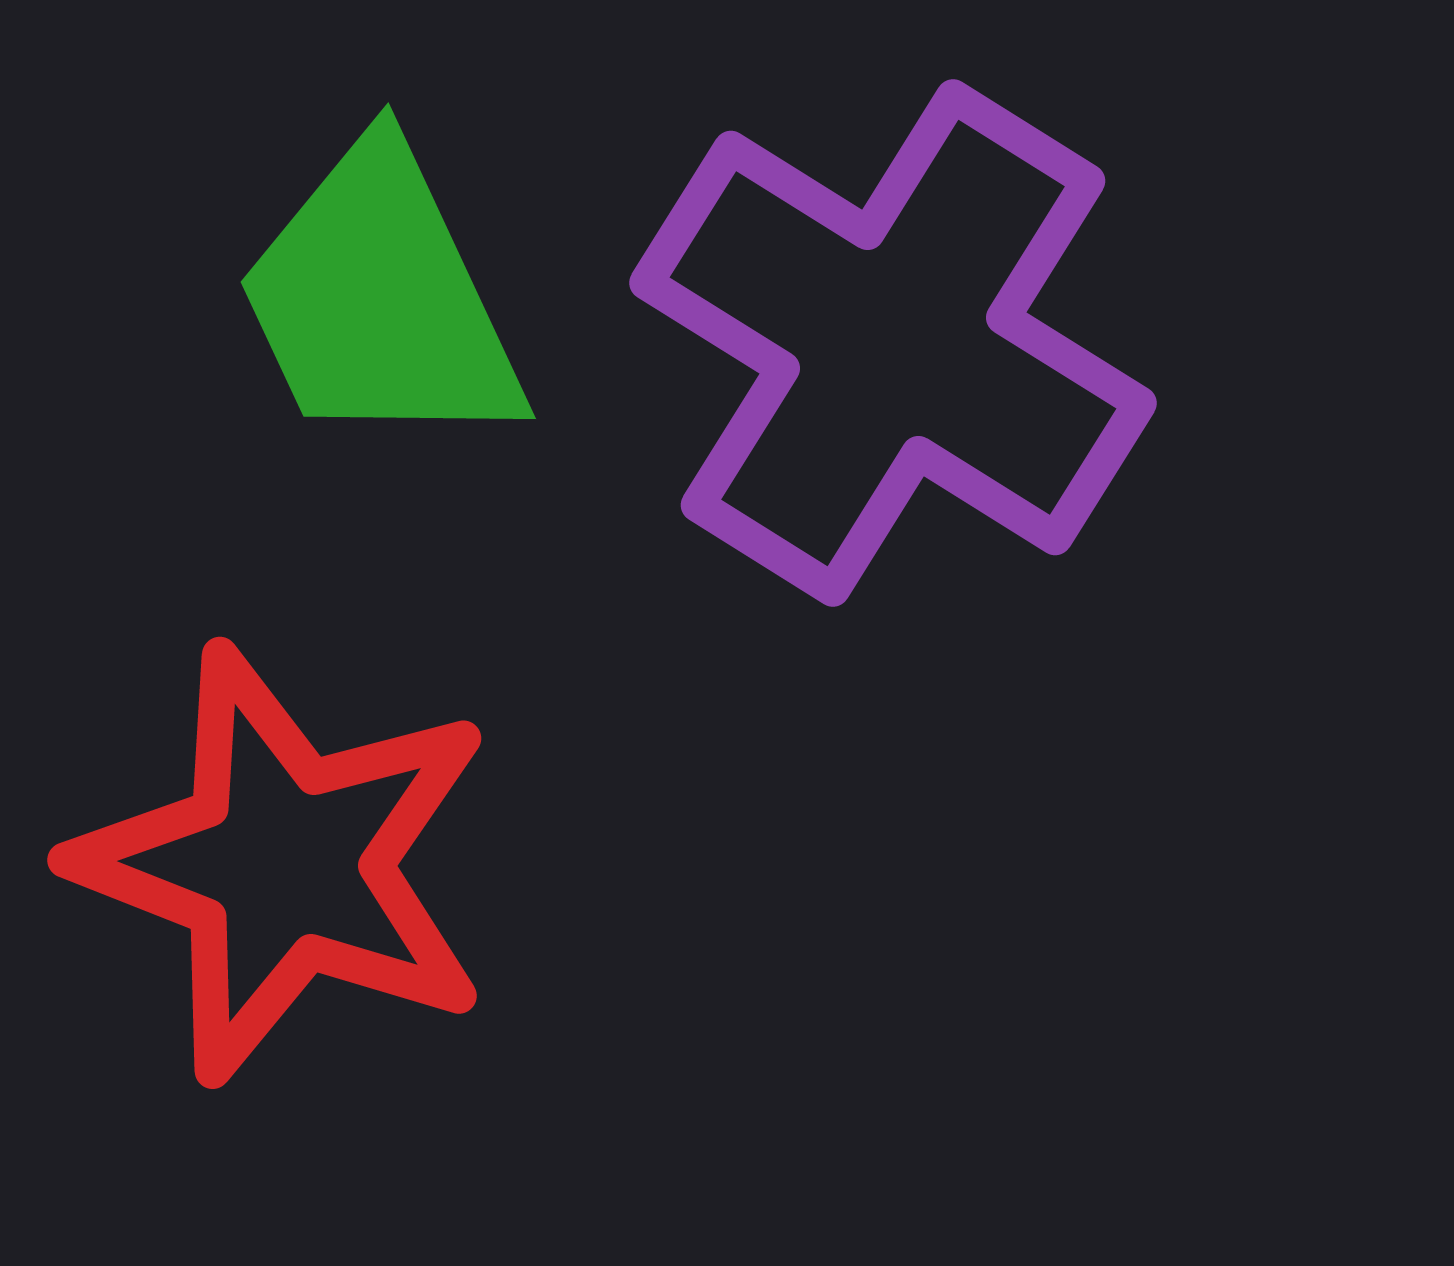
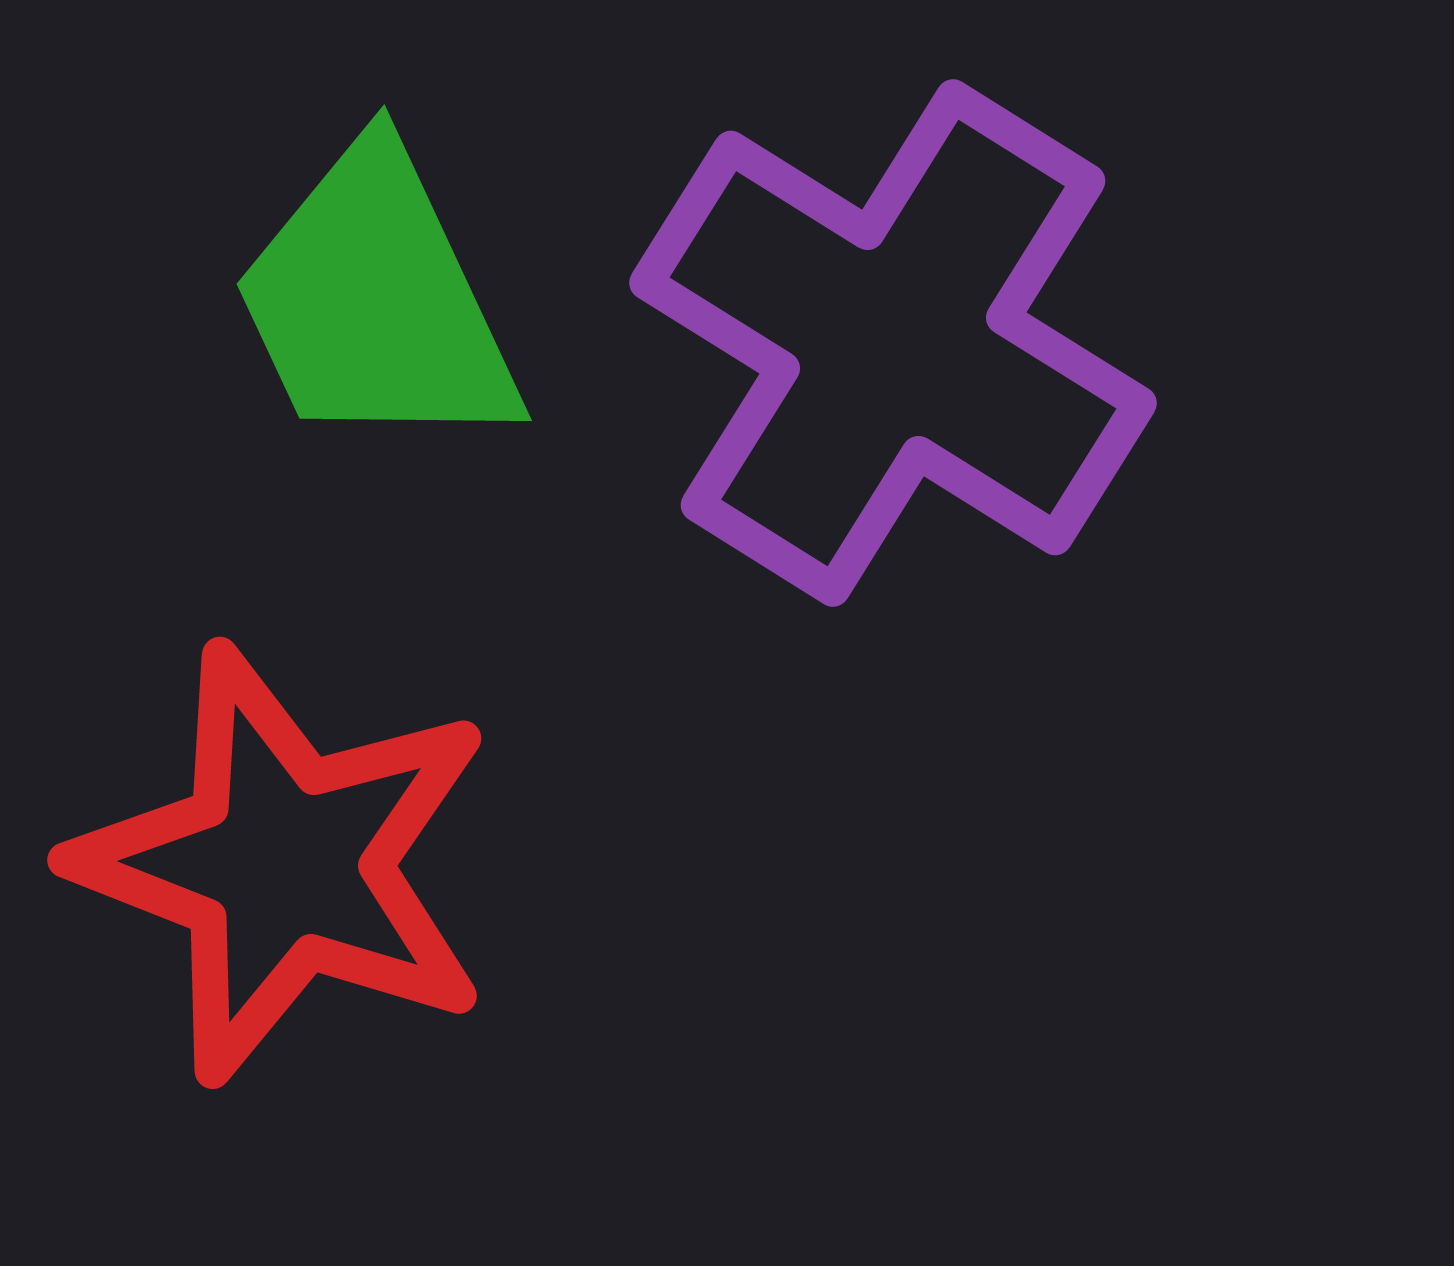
green trapezoid: moved 4 px left, 2 px down
